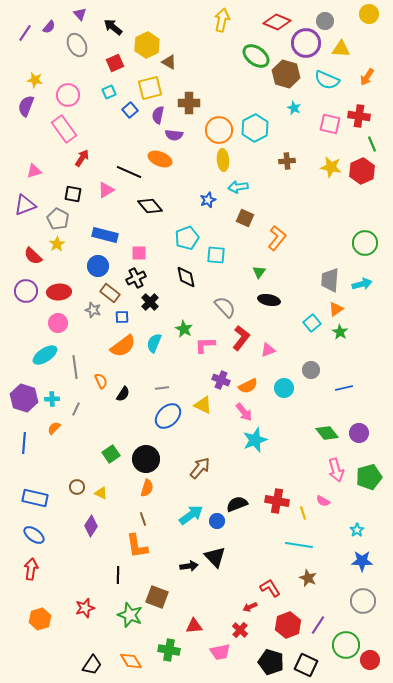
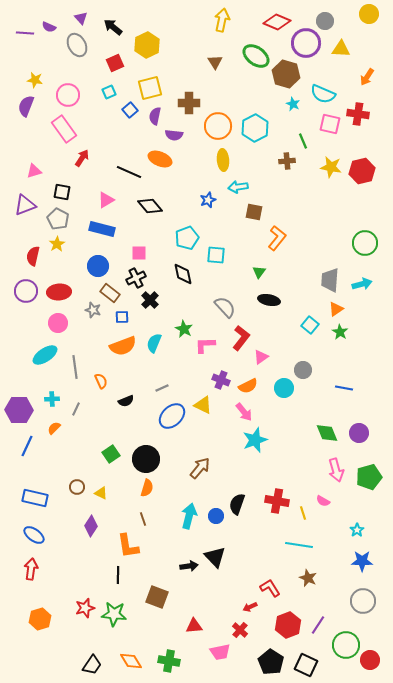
purple triangle at (80, 14): moved 1 px right, 4 px down
purple semicircle at (49, 27): rotated 72 degrees clockwise
purple line at (25, 33): rotated 60 degrees clockwise
brown triangle at (169, 62): moved 46 px right; rotated 28 degrees clockwise
cyan semicircle at (327, 80): moved 4 px left, 14 px down
cyan star at (294, 108): moved 1 px left, 4 px up
purple semicircle at (158, 115): moved 3 px left, 1 px down
red cross at (359, 116): moved 1 px left, 2 px up
orange circle at (219, 130): moved 1 px left, 4 px up
green line at (372, 144): moved 69 px left, 3 px up
red hexagon at (362, 171): rotated 10 degrees clockwise
pink triangle at (106, 190): moved 10 px down
black square at (73, 194): moved 11 px left, 2 px up
brown square at (245, 218): moved 9 px right, 6 px up; rotated 12 degrees counterclockwise
blue rectangle at (105, 235): moved 3 px left, 6 px up
red semicircle at (33, 256): rotated 60 degrees clockwise
black diamond at (186, 277): moved 3 px left, 3 px up
black cross at (150, 302): moved 2 px up
cyan square at (312, 323): moved 2 px left, 2 px down; rotated 12 degrees counterclockwise
orange semicircle at (123, 346): rotated 16 degrees clockwise
pink triangle at (268, 350): moved 7 px left, 7 px down; rotated 14 degrees counterclockwise
gray circle at (311, 370): moved 8 px left
gray line at (162, 388): rotated 16 degrees counterclockwise
blue line at (344, 388): rotated 24 degrees clockwise
black semicircle at (123, 394): moved 3 px right, 7 px down; rotated 35 degrees clockwise
purple hexagon at (24, 398): moved 5 px left, 12 px down; rotated 16 degrees counterclockwise
blue ellipse at (168, 416): moved 4 px right
green diamond at (327, 433): rotated 15 degrees clockwise
blue line at (24, 443): moved 3 px right, 3 px down; rotated 20 degrees clockwise
black semicircle at (237, 504): rotated 50 degrees counterclockwise
cyan arrow at (191, 515): moved 2 px left, 1 px down; rotated 40 degrees counterclockwise
blue circle at (217, 521): moved 1 px left, 5 px up
orange L-shape at (137, 546): moved 9 px left
green star at (130, 615): moved 16 px left, 1 px up; rotated 15 degrees counterclockwise
green cross at (169, 650): moved 11 px down
black pentagon at (271, 662): rotated 15 degrees clockwise
